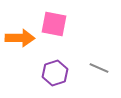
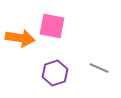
pink square: moved 2 px left, 2 px down
orange arrow: rotated 8 degrees clockwise
